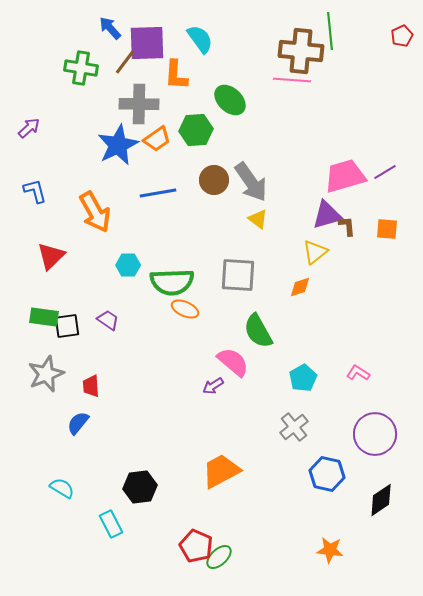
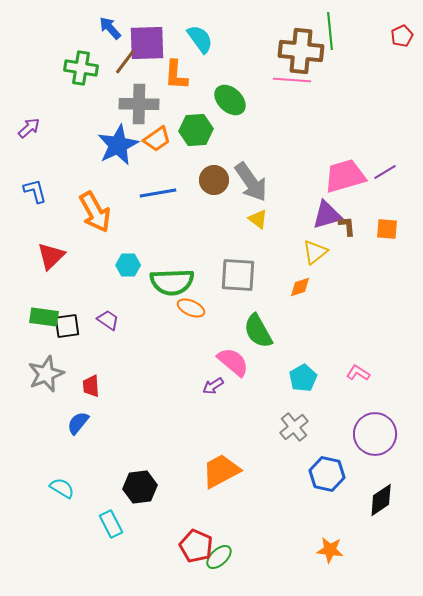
orange ellipse at (185, 309): moved 6 px right, 1 px up
